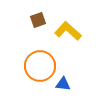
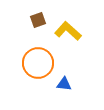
orange circle: moved 2 px left, 3 px up
blue triangle: moved 1 px right
